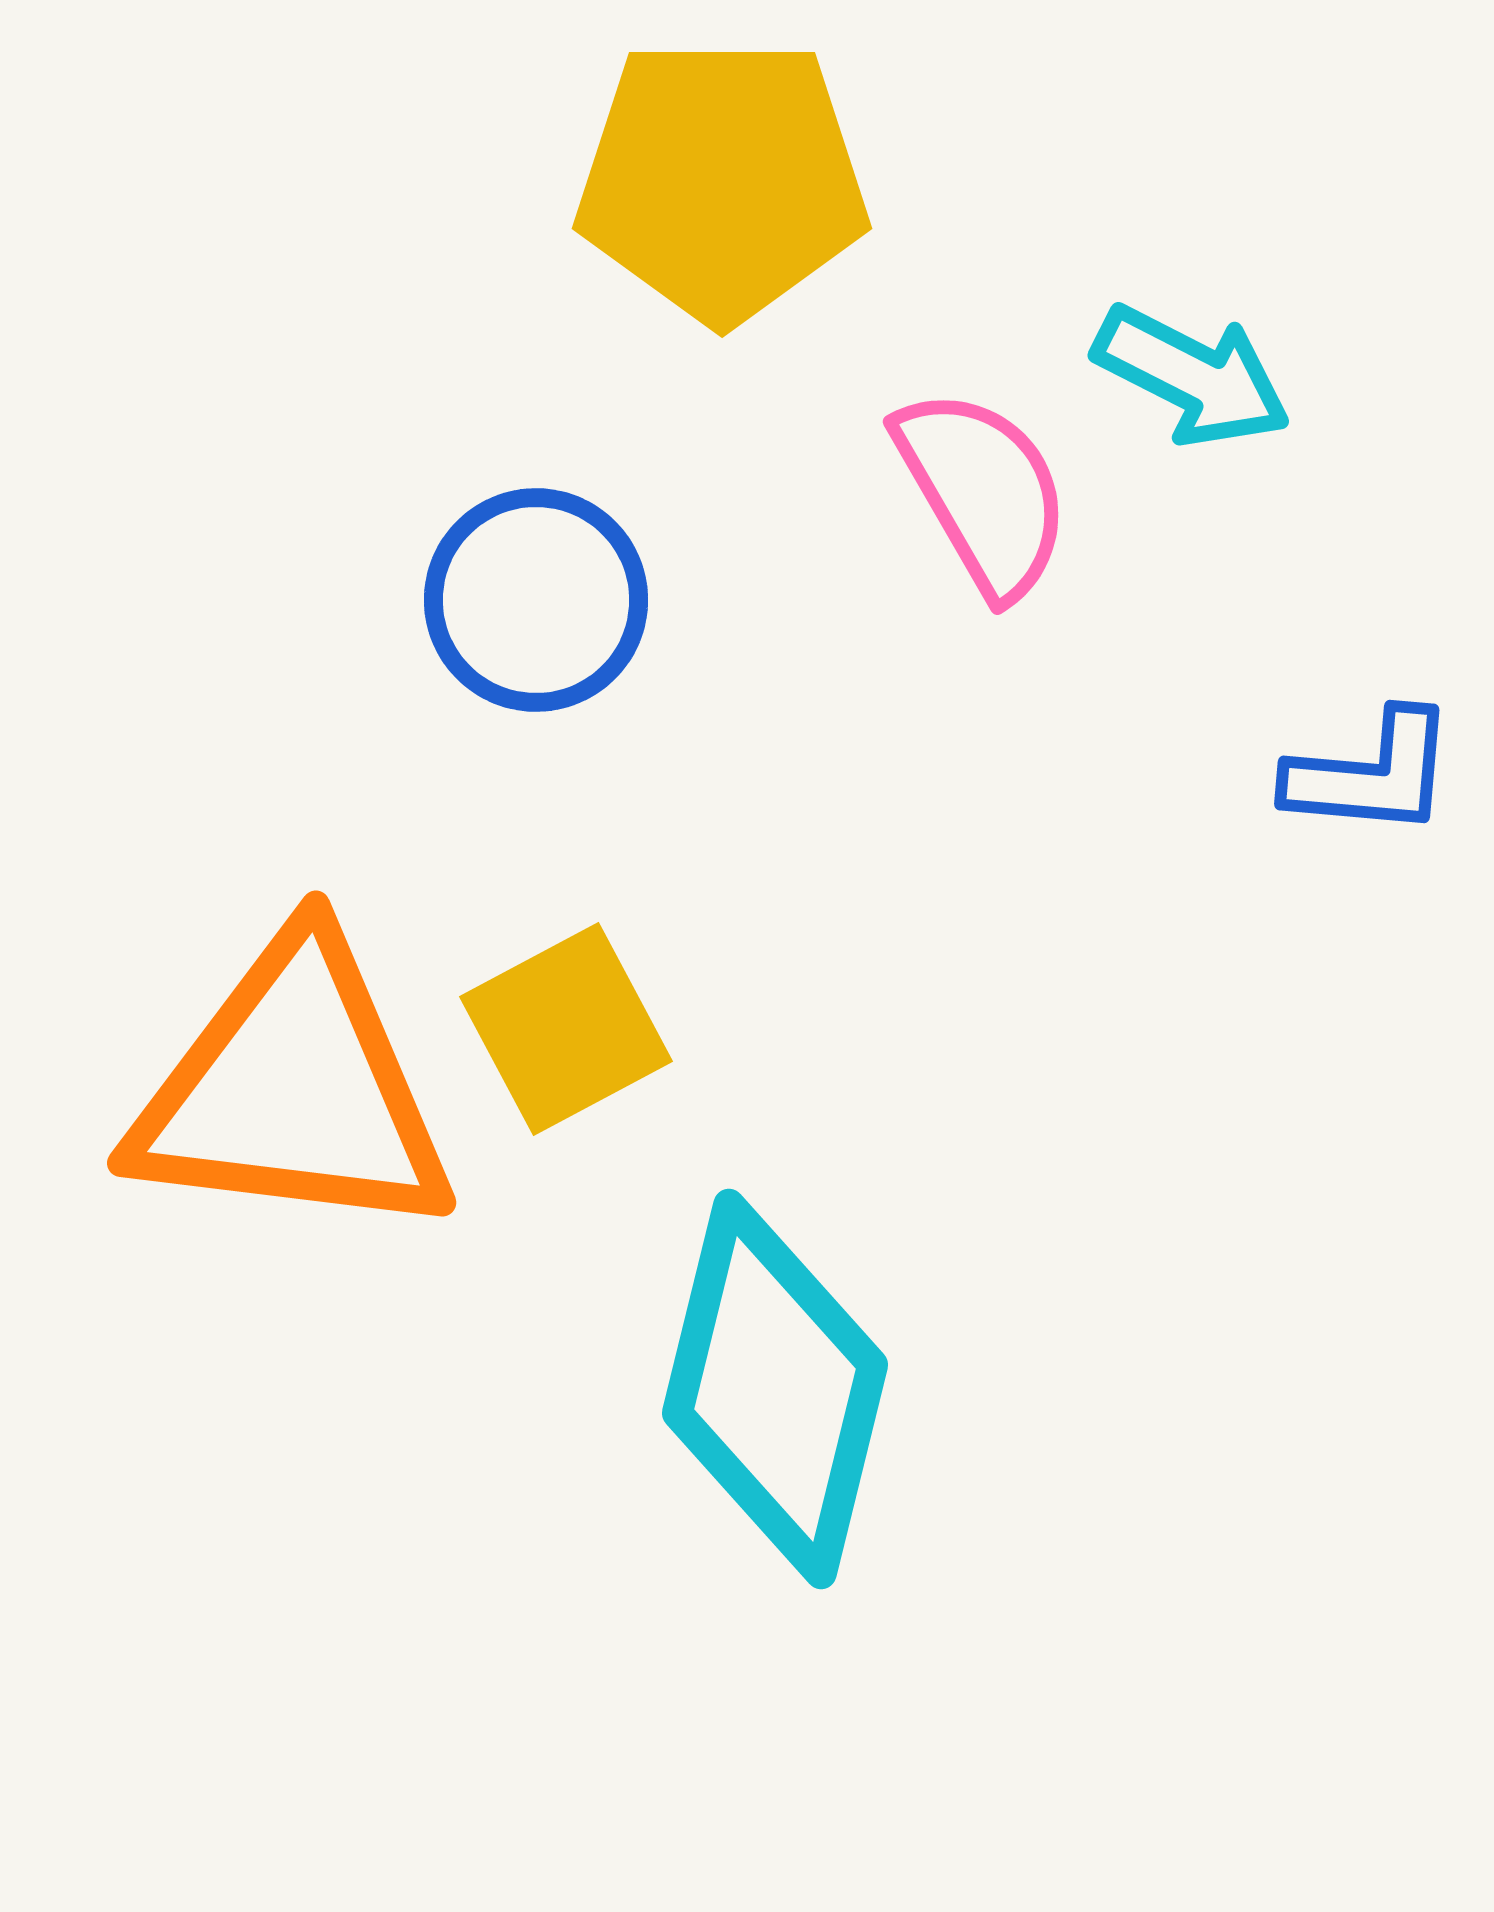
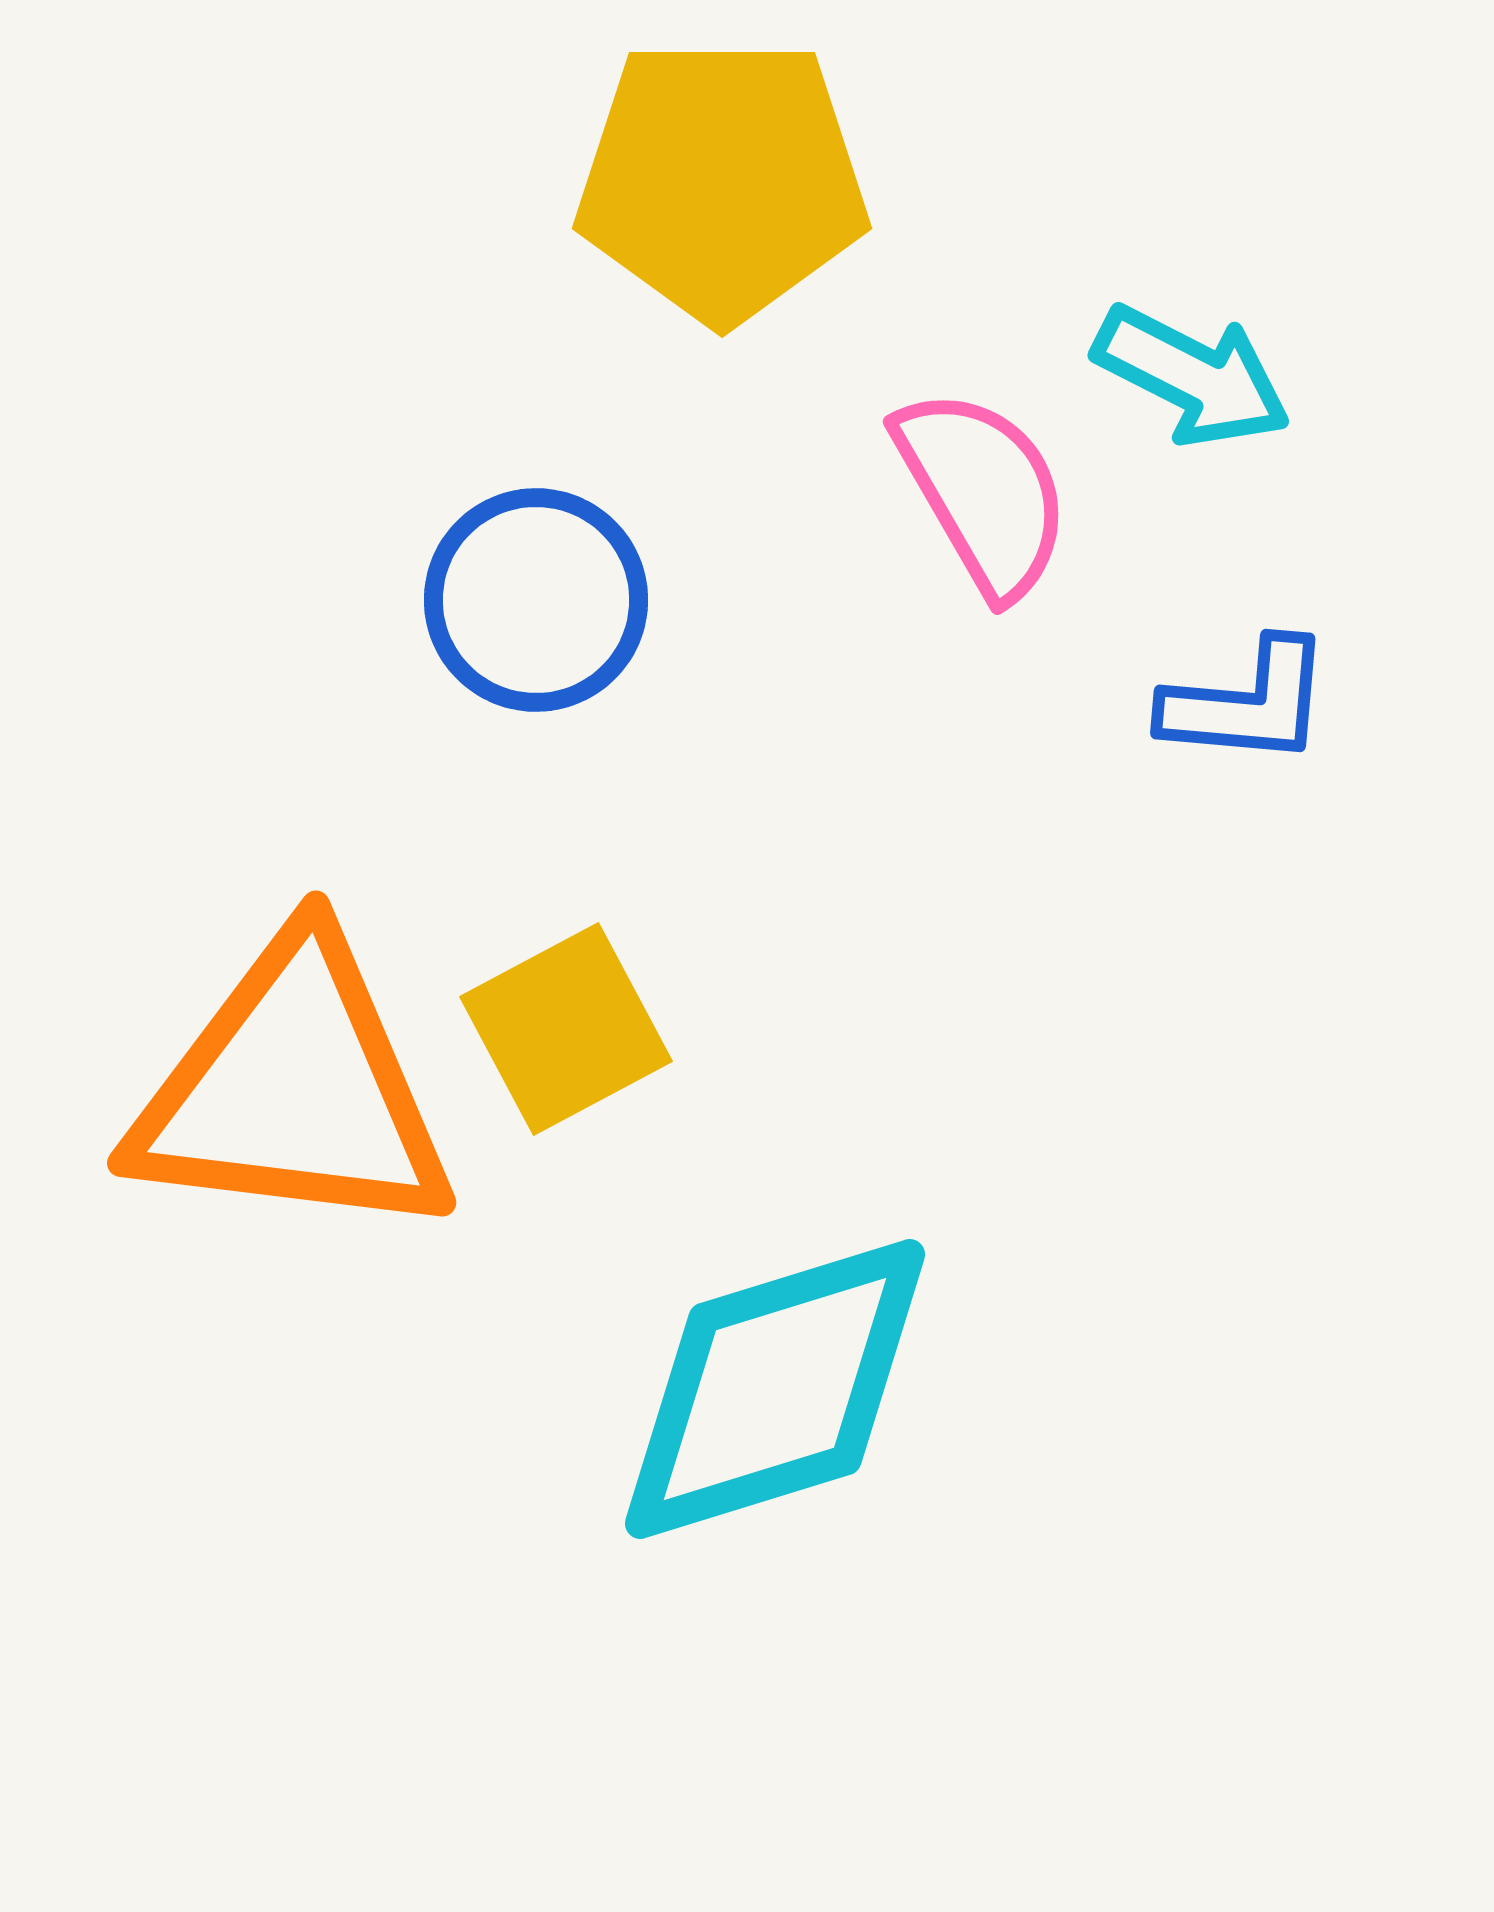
blue L-shape: moved 124 px left, 71 px up
cyan diamond: rotated 59 degrees clockwise
